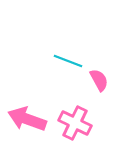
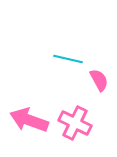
cyan line: moved 2 px up; rotated 8 degrees counterclockwise
pink arrow: moved 2 px right, 1 px down
